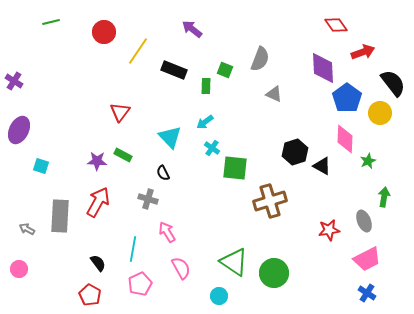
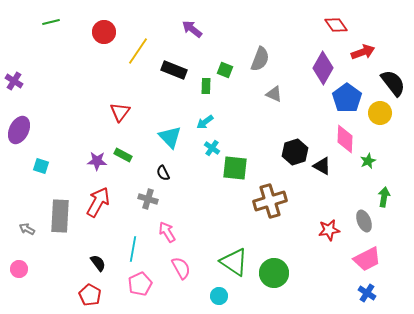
purple diamond at (323, 68): rotated 32 degrees clockwise
